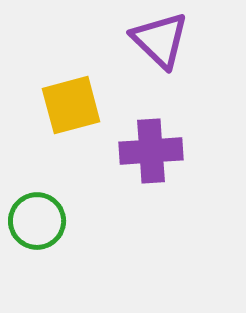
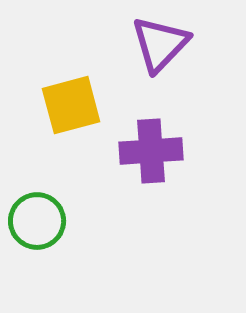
purple triangle: moved 4 px down; rotated 30 degrees clockwise
